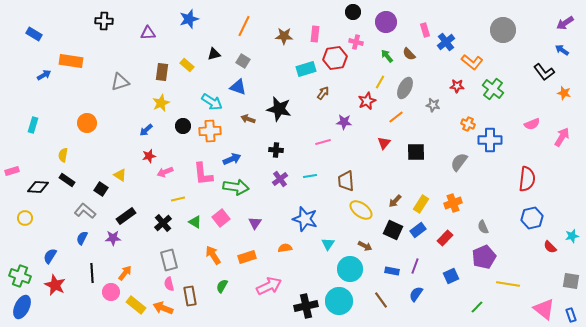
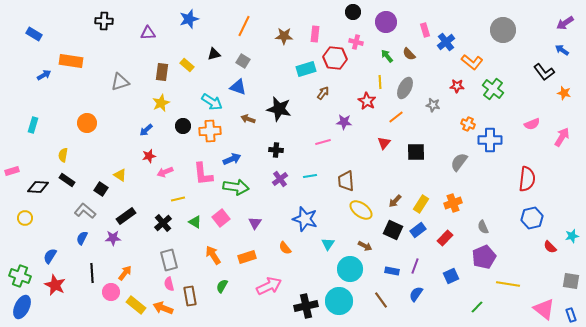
red hexagon at (335, 58): rotated 15 degrees clockwise
yellow line at (380, 82): rotated 32 degrees counterclockwise
red star at (367, 101): rotated 18 degrees counterclockwise
orange semicircle at (285, 248): rotated 120 degrees counterclockwise
